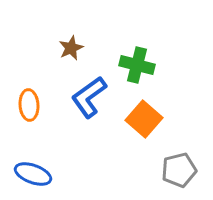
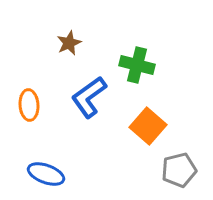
brown star: moved 2 px left, 5 px up
orange square: moved 4 px right, 7 px down
blue ellipse: moved 13 px right
